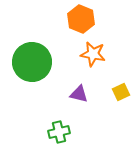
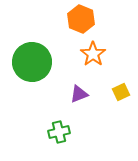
orange star: rotated 25 degrees clockwise
purple triangle: rotated 36 degrees counterclockwise
